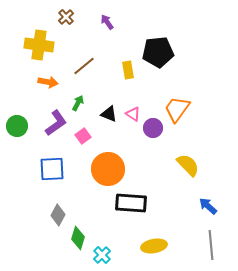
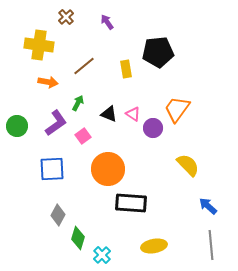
yellow rectangle: moved 2 px left, 1 px up
